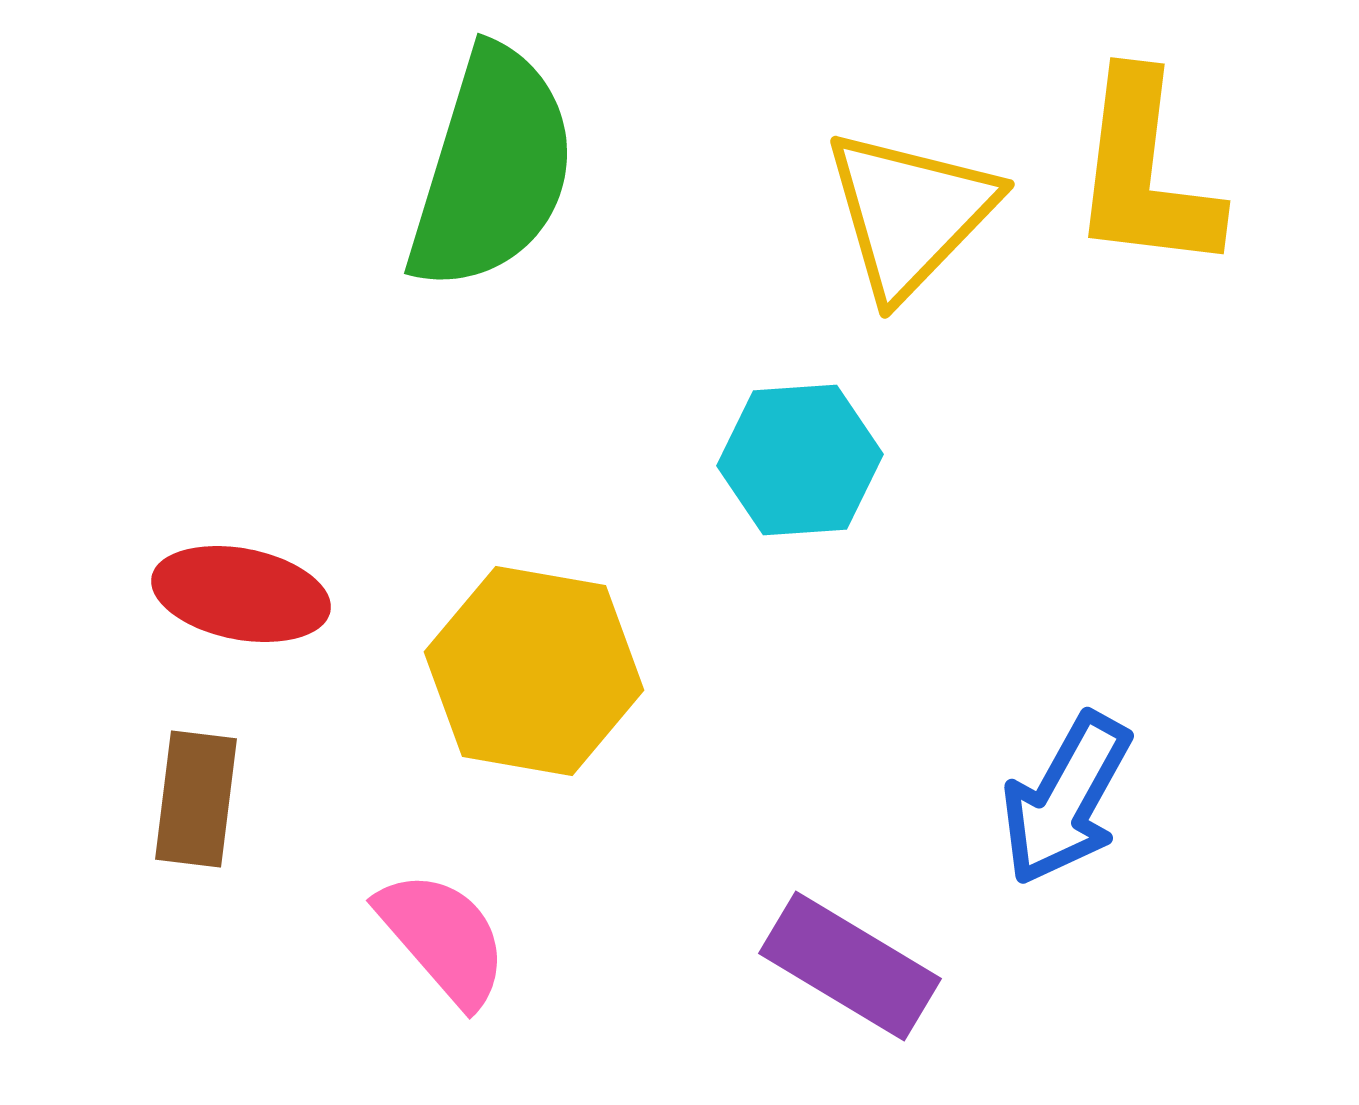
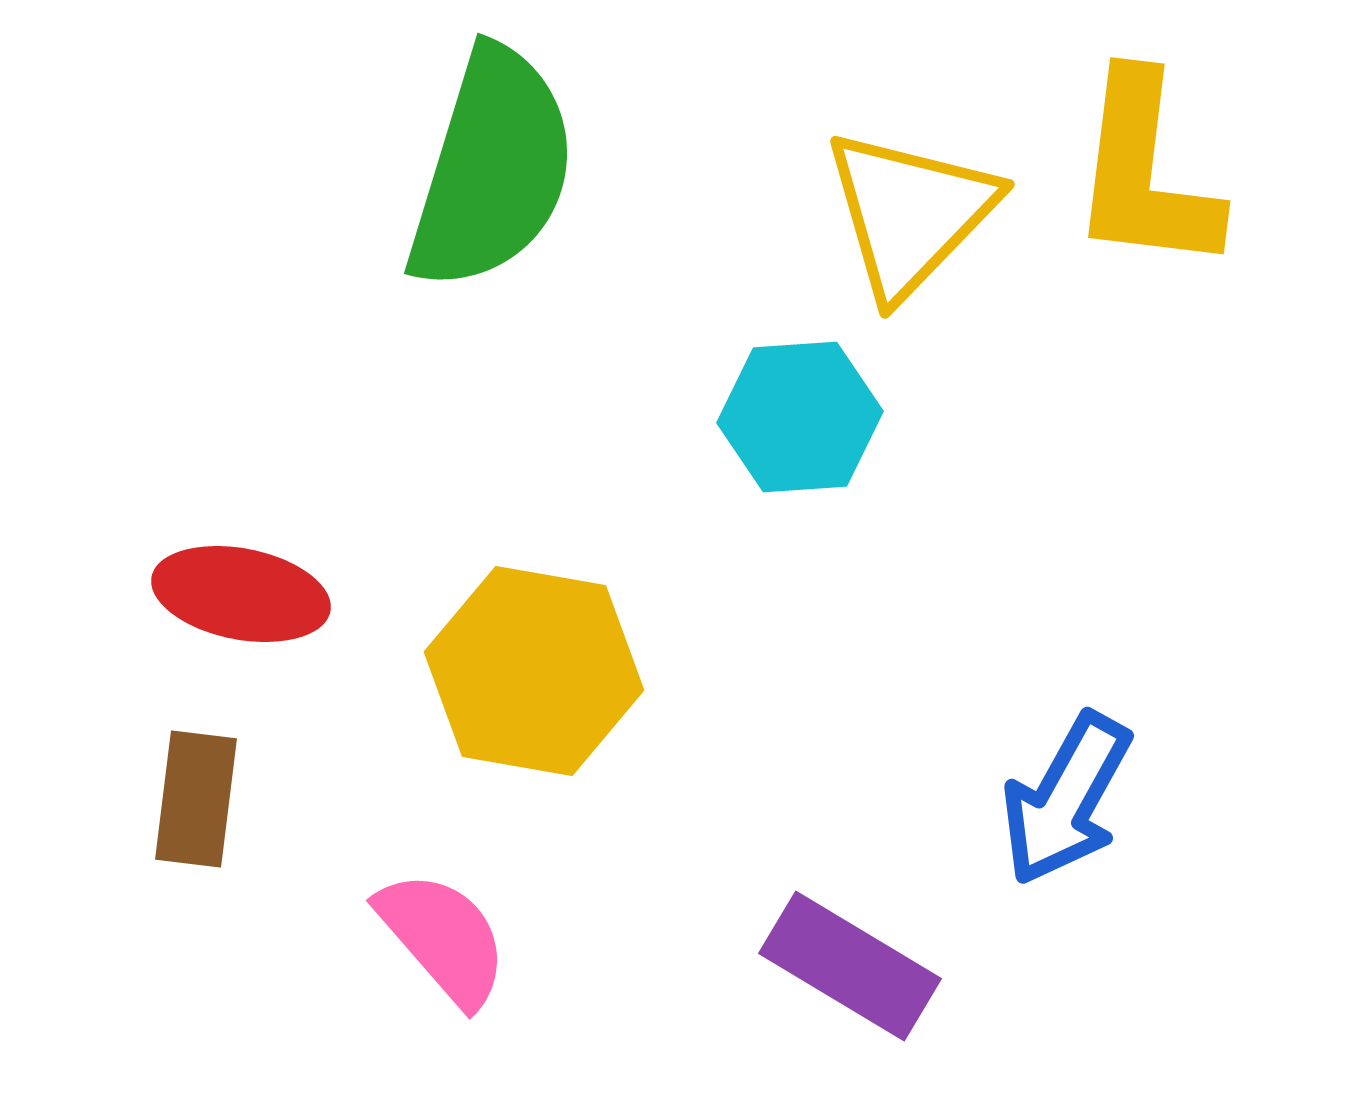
cyan hexagon: moved 43 px up
